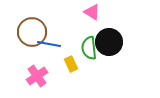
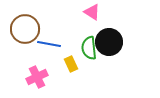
brown circle: moved 7 px left, 3 px up
pink cross: moved 1 px down; rotated 10 degrees clockwise
